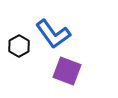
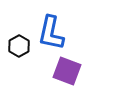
blue L-shape: moved 2 px left, 1 px up; rotated 48 degrees clockwise
